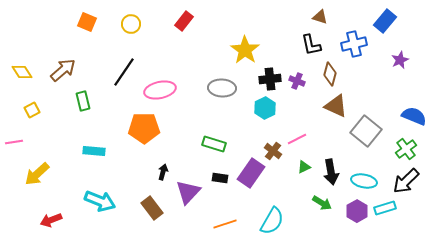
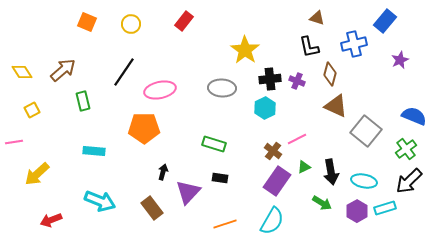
brown triangle at (320, 17): moved 3 px left, 1 px down
black L-shape at (311, 45): moved 2 px left, 2 px down
purple rectangle at (251, 173): moved 26 px right, 8 px down
black arrow at (406, 181): moved 3 px right
